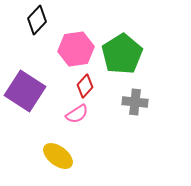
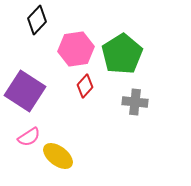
pink semicircle: moved 48 px left, 23 px down
